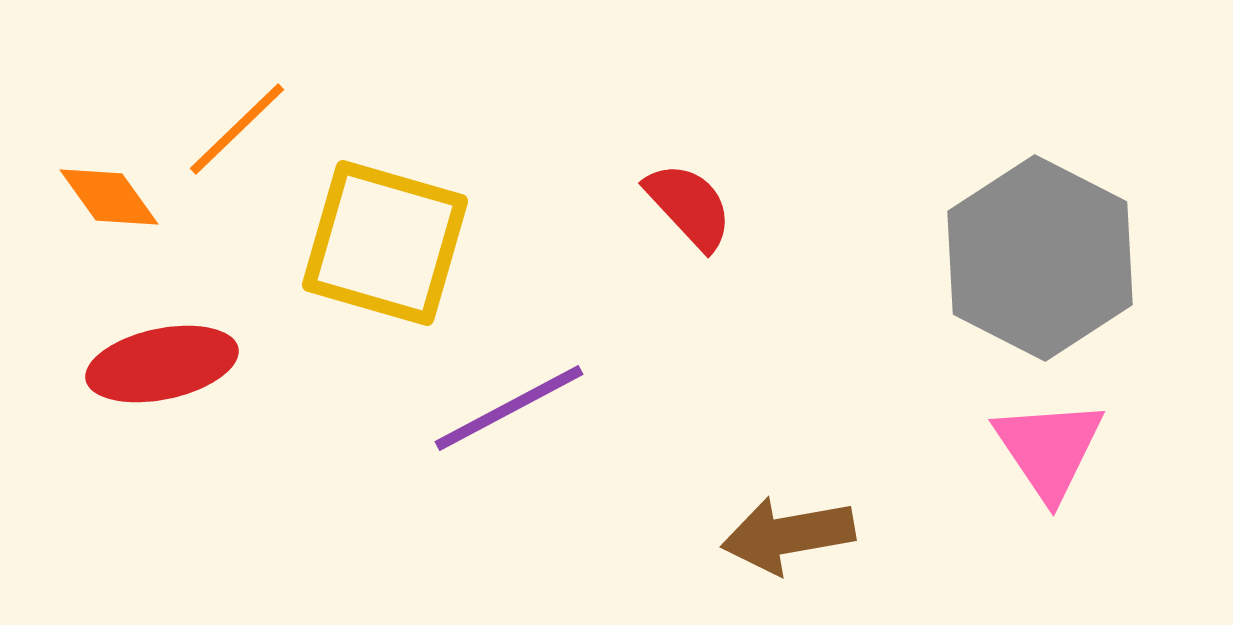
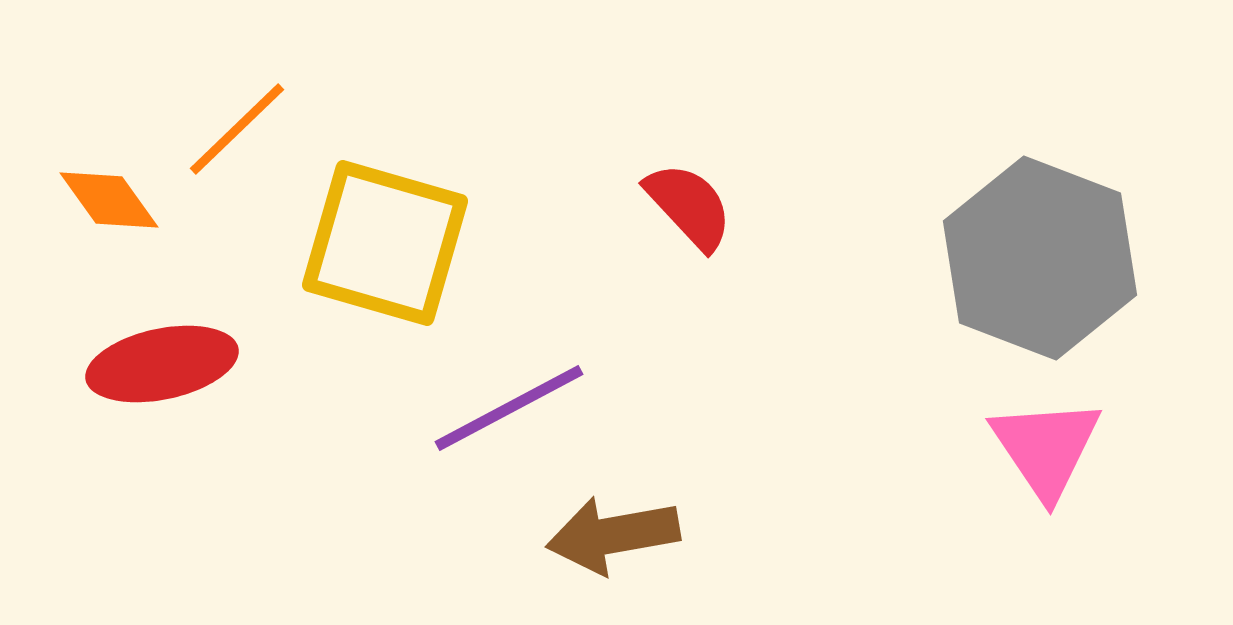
orange diamond: moved 3 px down
gray hexagon: rotated 6 degrees counterclockwise
pink triangle: moved 3 px left, 1 px up
brown arrow: moved 175 px left
